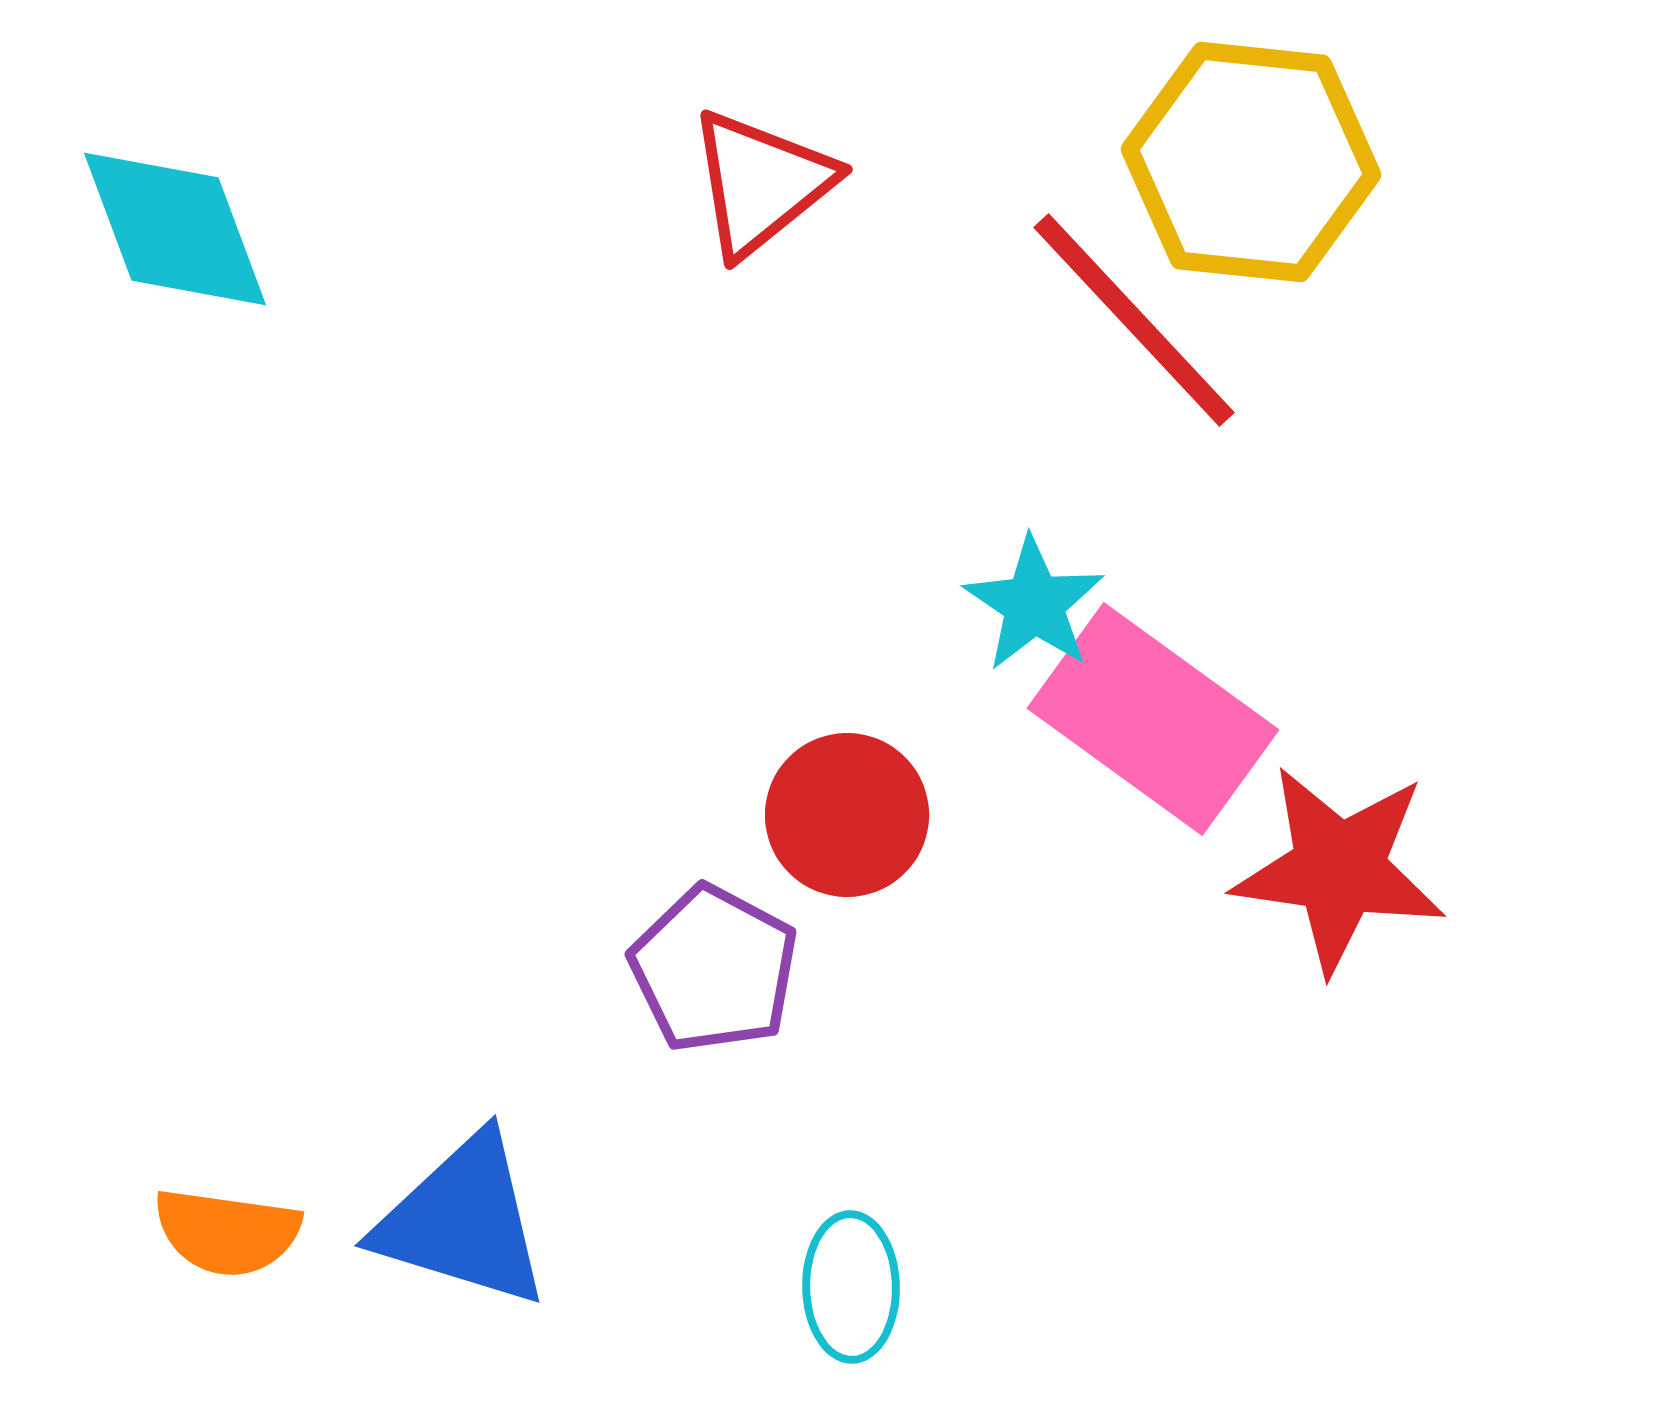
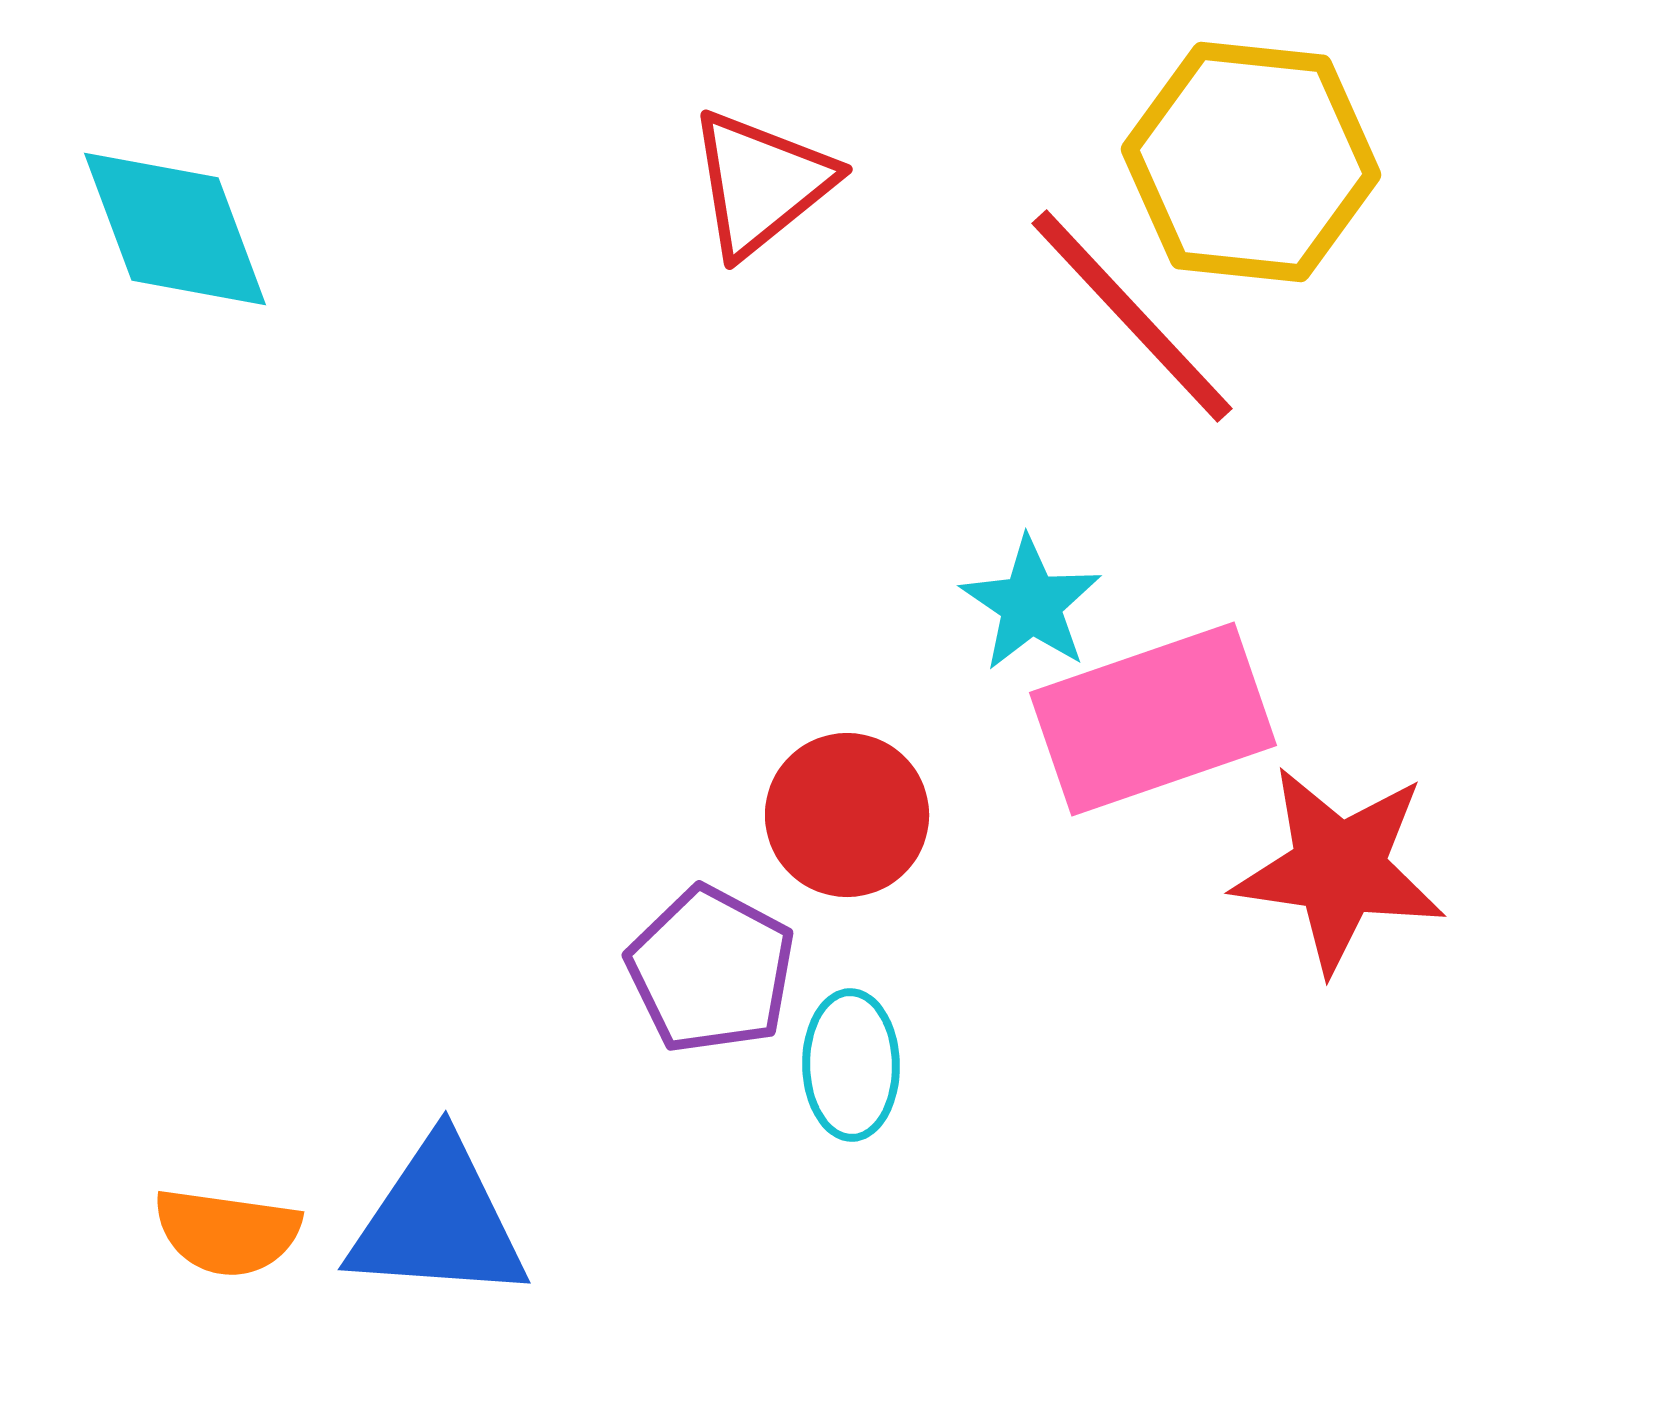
red line: moved 2 px left, 4 px up
cyan star: moved 3 px left
pink rectangle: rotated 55 degrees counterclockwise
purple pentagon: moved 3 px left, 1 px down
blue triangle: moved 25 px left; rotated 13 degrees counterclockwise
cyan ellipse: moved 222 px up
